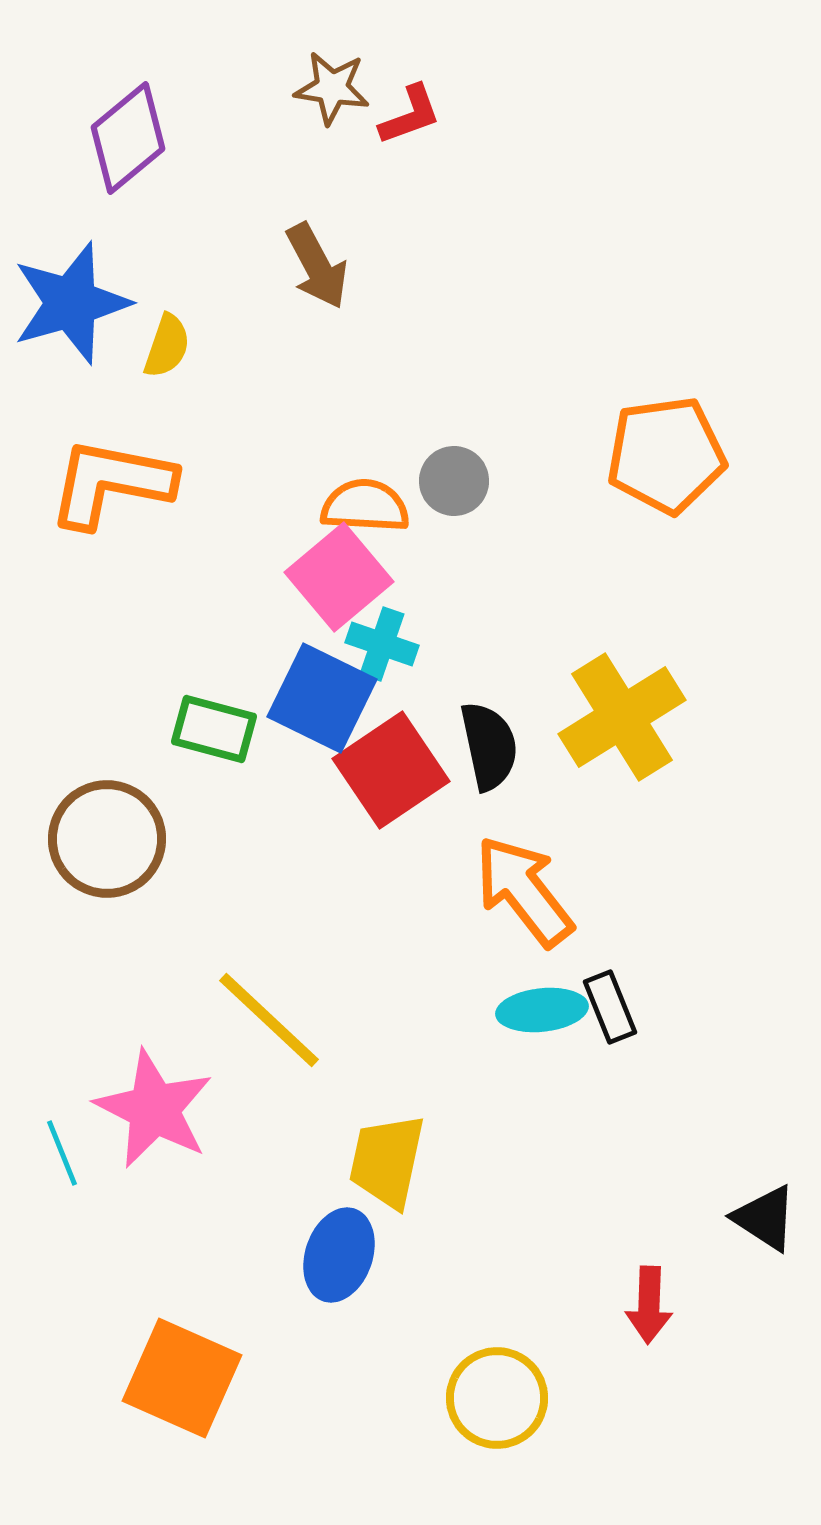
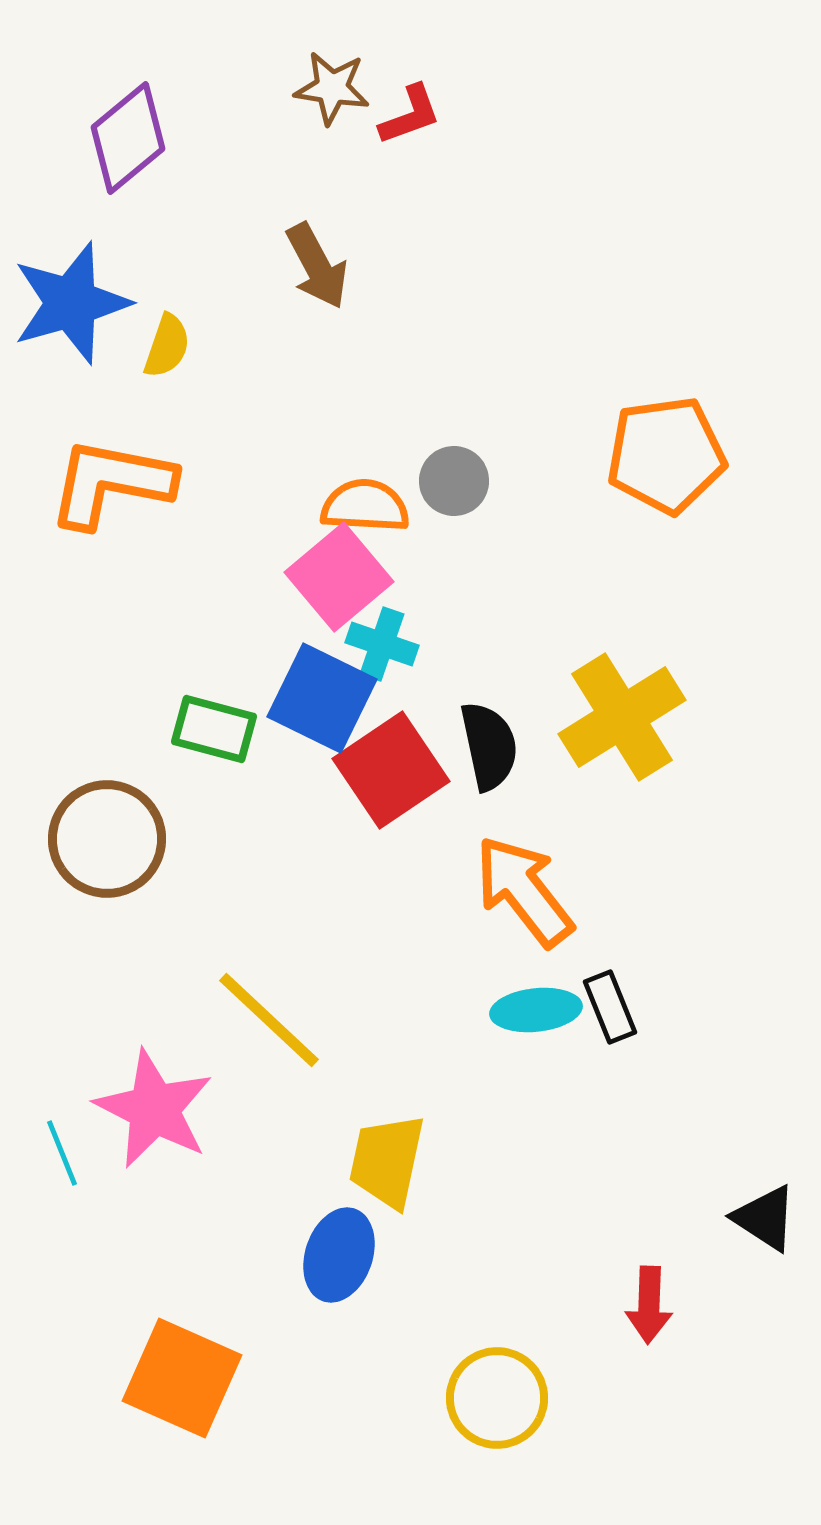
cyan ellipse: moved 6 px left
